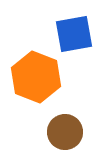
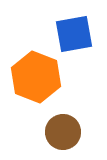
brown circle: moved 2 px left
